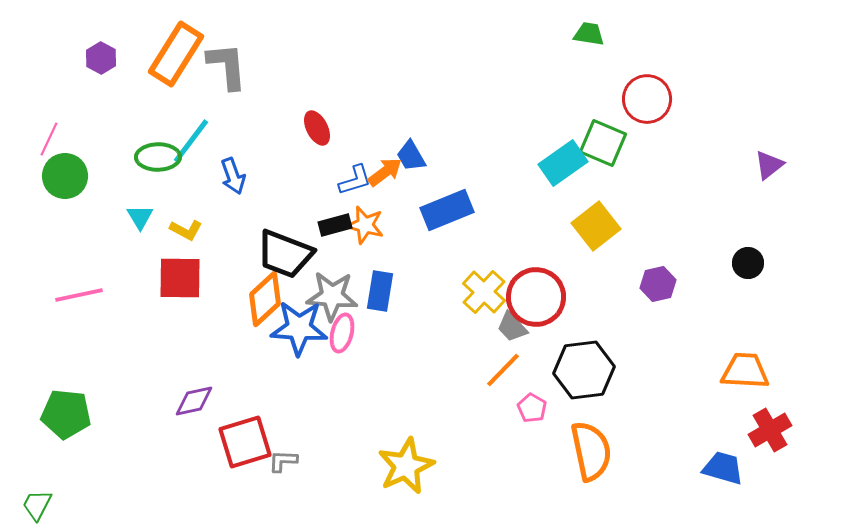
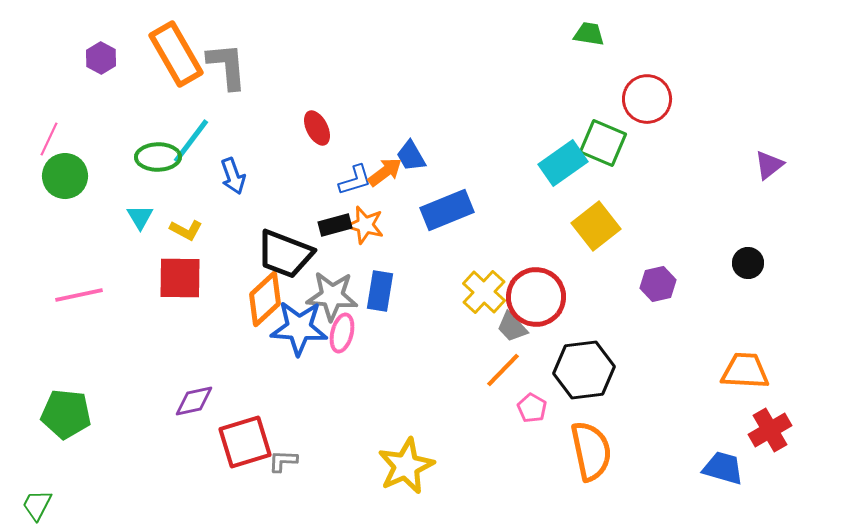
orange rectangle at (176, 54): rotated 62 degrees counterclockwise
